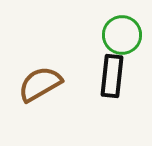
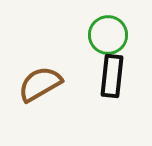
green circle: moved 14 px left
